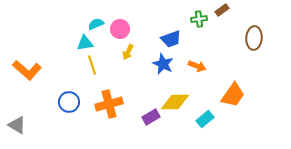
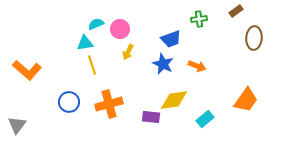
brown rectangle: moved 14 px right, 1 px down
orange trapezoid: moved 13 px right, 5 px down
yellow diamond: moved 1 px left, 2 px up; rotated 8 degrees counterclockwise
purple rectangle: rotated 36 degrees clockwise
gray triangle: rotated 36 degrees clockwise
